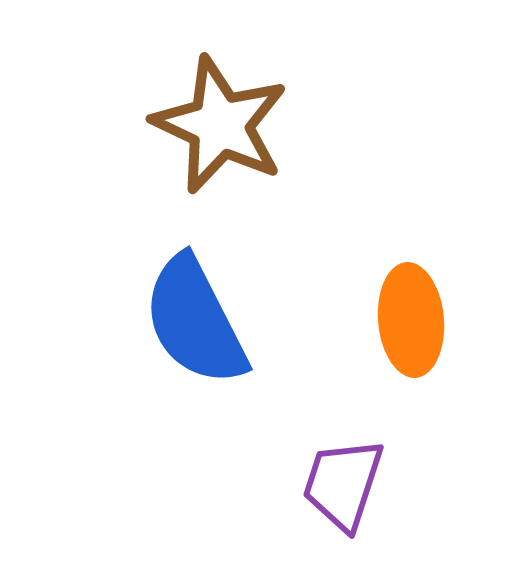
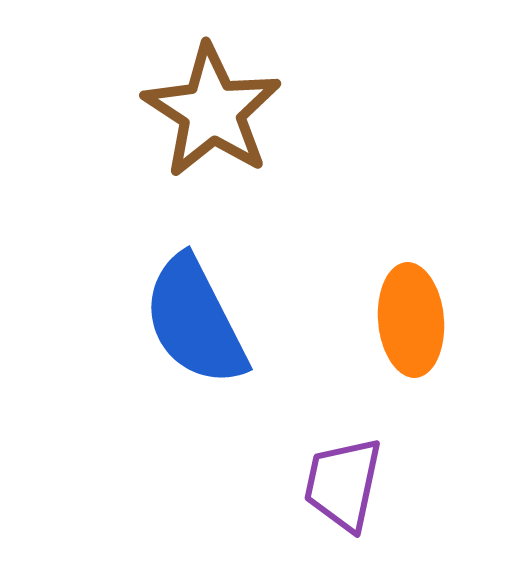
brown star: moved 8 px left, 14 px up; rotated 8 degrees clockwise
purple trapezoid: rotated 6 degrees counterclockwise
